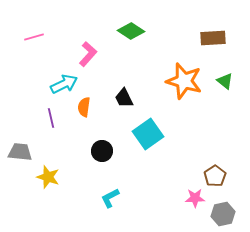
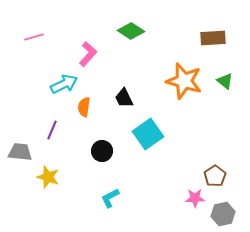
purple line: moved 1 px right, 12 px down; rotated 36 degrees clockwise
